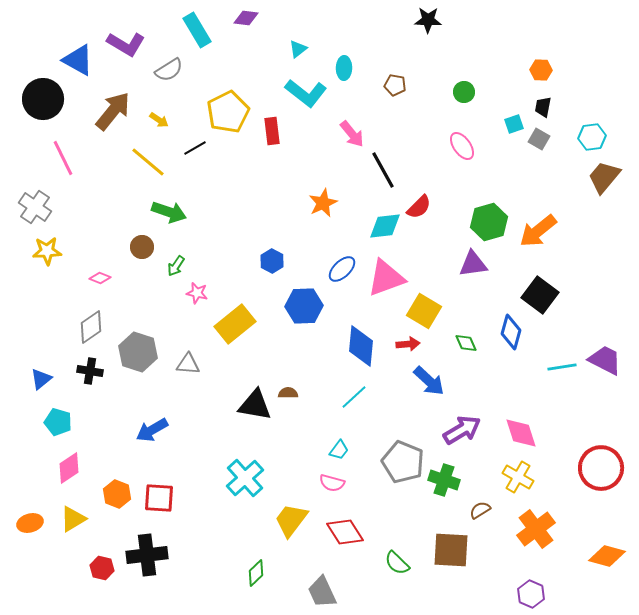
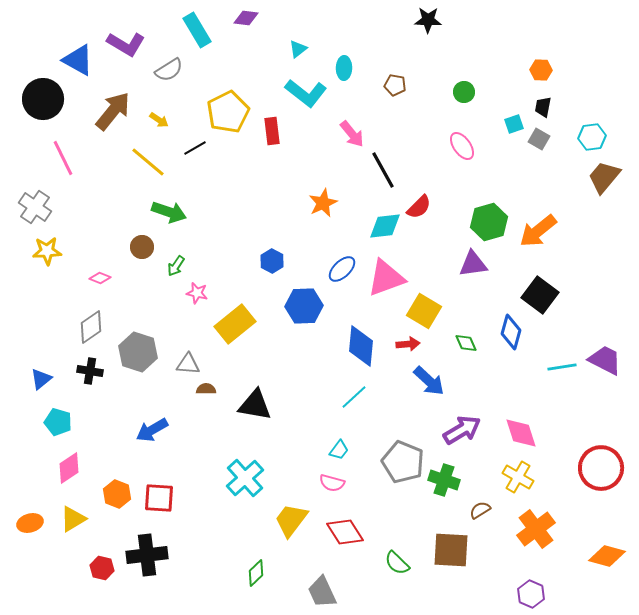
brown semicircle at (288, 393): moved 82 px left, 4 px up
